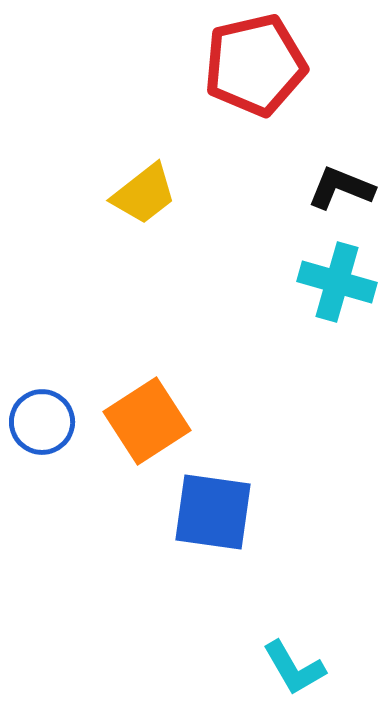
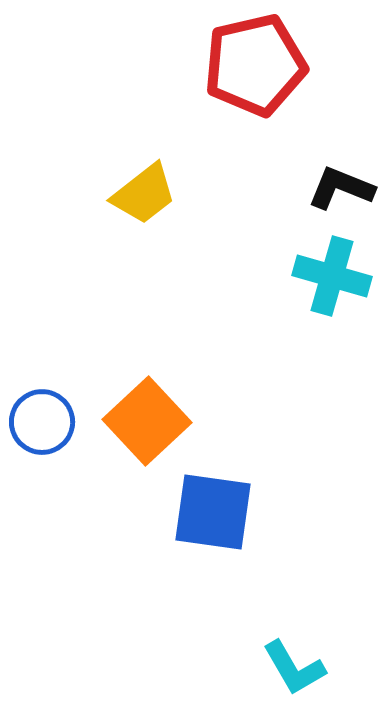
cyan cross: moved 5 px left, 6 px up
orange square: rotated 10 degrees counterclockwise
